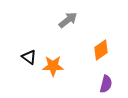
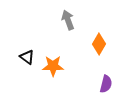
gray arrow: rotated 72 degrees counterclockwise
orange diamond: moved 2 px left, 6 px up; rotated 25 degrees counterclockwise
black triangle: moved 2 px left
